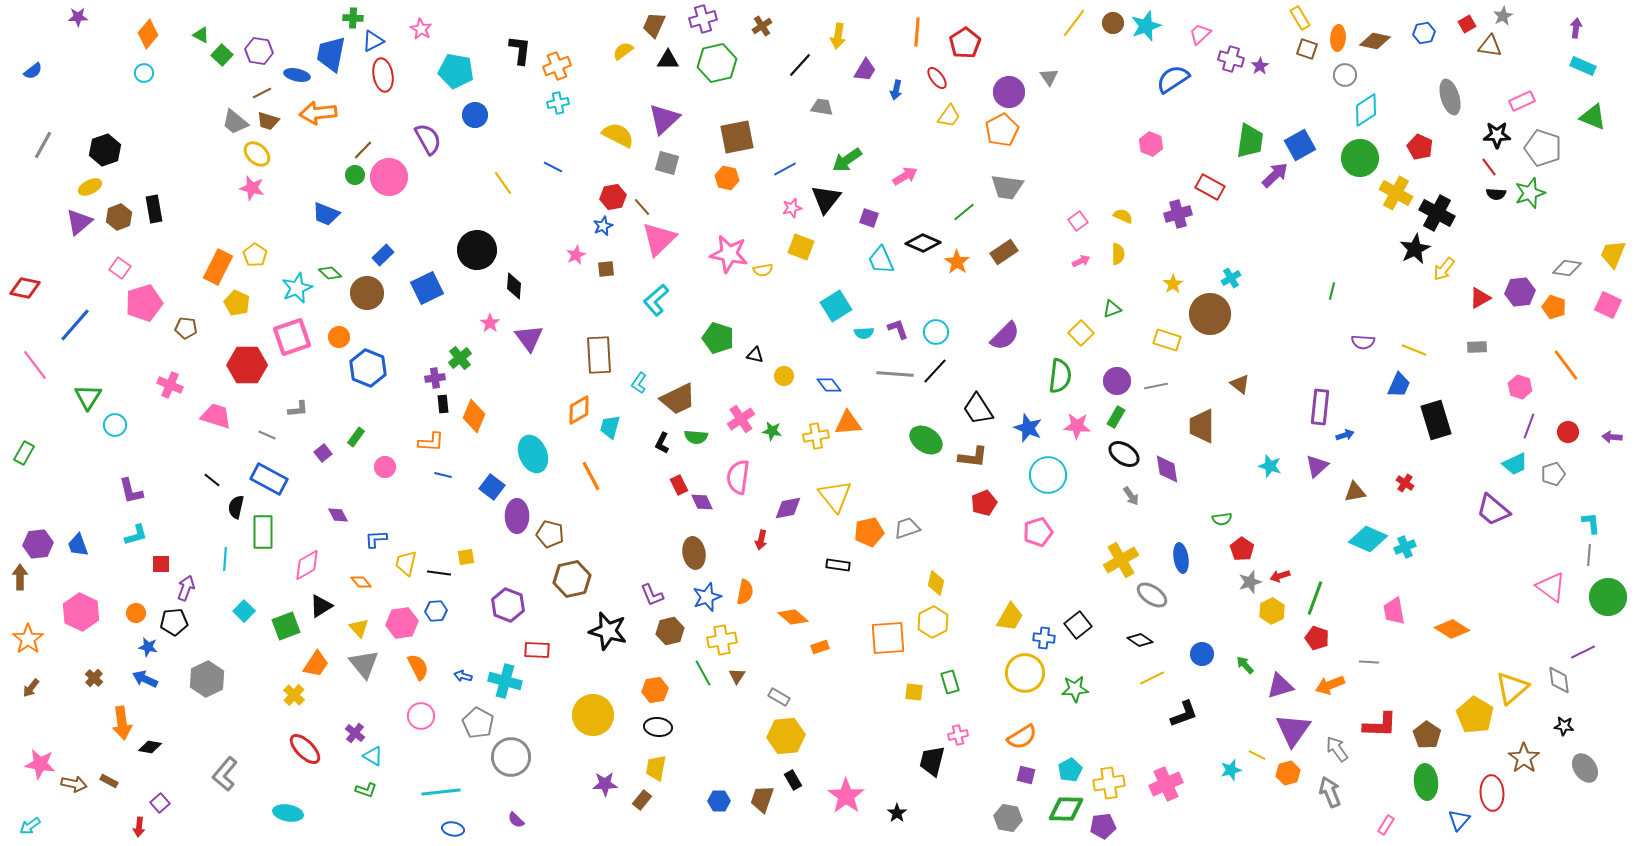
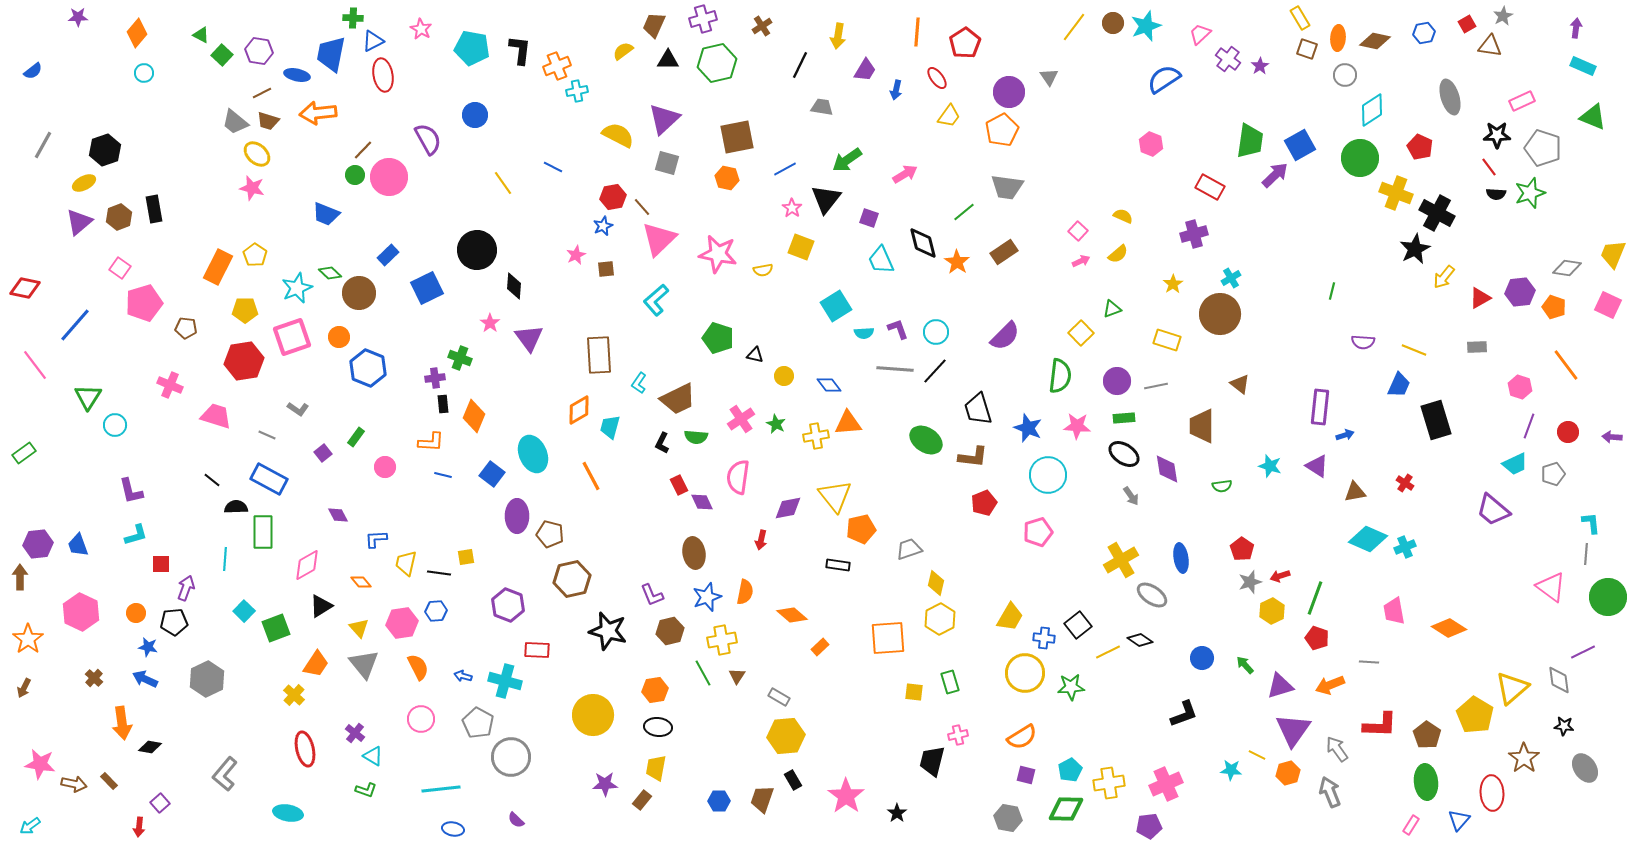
yellow line at (1074, 23): moved 4 px down
orange diamond at (148, 34): moved 11 px left, 1 px up
purple cross at (1231, 59): moved 3 px left; rotated 20 degrees clockwise
black line at (800, 65): rotated 16 degrees counterclockwise
cyan pentagon at (456, 71): moved 16 px right, 23 px up
blue semicircle at (1173, 79): moved 9 px left
cyan cross at (558, 103): moved 19 px right, 12 px up
cyan diamond at (1366, 110): moved 6 px right
pink arrow at (905, 176): moved 2 px up
yellow ellipse at (90, 187): moved 6 px left, 4 px up
yellow cross at (1396, 193): rotated 8 degrees counterclockwise
pink star at (792, 208): rotated 24 degrees counterclockwise
purple cross at (1178, 214): moved 16 px right, 20 px down
pink square at (1078, 221): moved 10 px down; rotated 12 degrees counterclockwise
black diamond at (923, 243): rotated 52 degrees clockwise
pink star at (729, 254): moved 11 px left
yellow semicircle at (1118, 254): rotated 50 degrees clockwise
blue rectangle at (383, 255): moved 5 px right
yellow arrow at (1444, 269): moved 8 px down
brown circle at (367, 293): moved 8 px left
yellow pentagon at (237, 303): moved 8 px right, 7 px down; rotated 25 degrees counterclockwise
brown circle at (1210, 314): moved 10 px right
green cross at (460, 358): rotated 30 degrees counterclockwise
red hexagon at (247, 365): moved 3 px left, 4 px up; rotated 9 degrees counterclockwise
gray line at (895, 374): moved 5 px up
gray L-shape at (298, 409): rotated 40 degrees clockwise
black trapezoid at (978, 409): rotated 16 degrees clockwise
green rectangle at (1116, 417): moved 8 px right, 1 px down; rotated 55 degrees clockwise
green star at (772, 431): moved 4 px right, 7 px up; rotated 18 degrees clockwise
green rectangle at (24, 453): rotated 25 degrees clockwise
purple triangle at (1317, 466): rotated 45 degrees counterclockwise
blue square at (492, 487): moved 13 px up
black semicircle at (236, 507): rotated 75 degrees clockwise
green semicircle at (1222, 519): moved 33 px up
gray trapezoid at (907, 528): moved 2 px right, 21 px down
orange pentagon at (869, 532): moved 8 px left, 3 px up
gray line at (1589, 555): moved 3 px left, 1 px up
orange diamond at (793, 617): moved 1 px left, 2 px up
yellow hexagon at (933, 622): moved 7 px right, 3 px up
green square at (286, 626): moved 10 px left, 2 px down
orange diamond at (1452, 629): moved 3 px left, 1 px up
orange rectangle at (820, 647): rotated 24 degrees counterclockwise
blue circle at (1202, 654): moved 4 px down
yellow line at (1152, 678): moved 44 px left, 26 px up
brown arrow at (31, 688): moved 7 px left; rotated 12 degrees counterclockwise
green star at (1075, 689): moved 4 px left, 2 px up
pink circle at (421, 716): moved 3 px down
red ellipse at (305, 749): rotated 32 degrees clockwise
cyan star at (1231, 770): rotated 20 degrees clockwise
brown rectangle at (109, 781): rotated 18 degrees clockwise
cyan line at (441, 792): moved 3 px up
pink rectangle at (1386, 825): moved 25 px right
purple pentagon at (1103, 826): moved 46 px right
